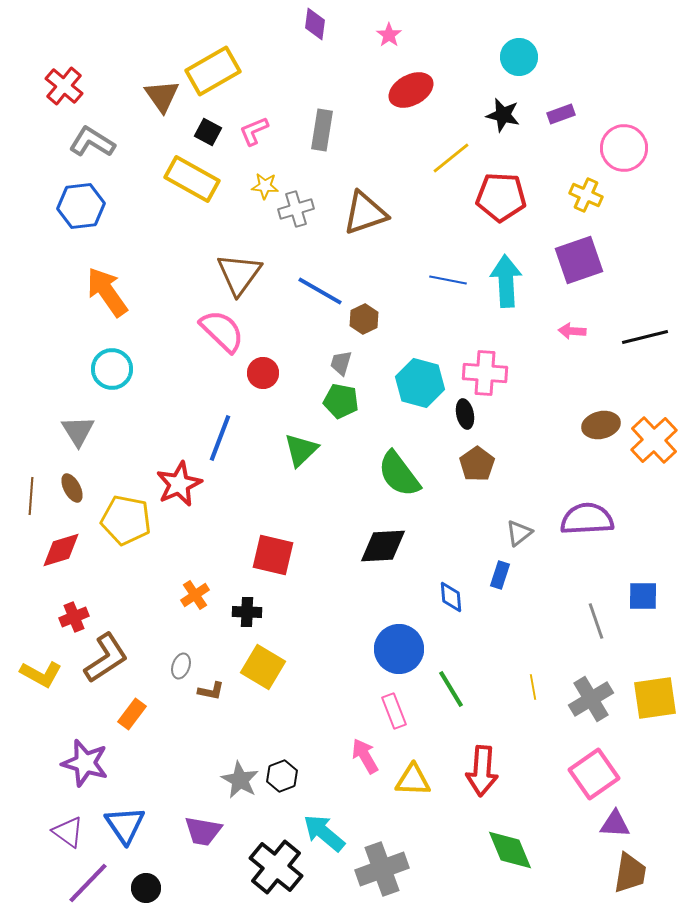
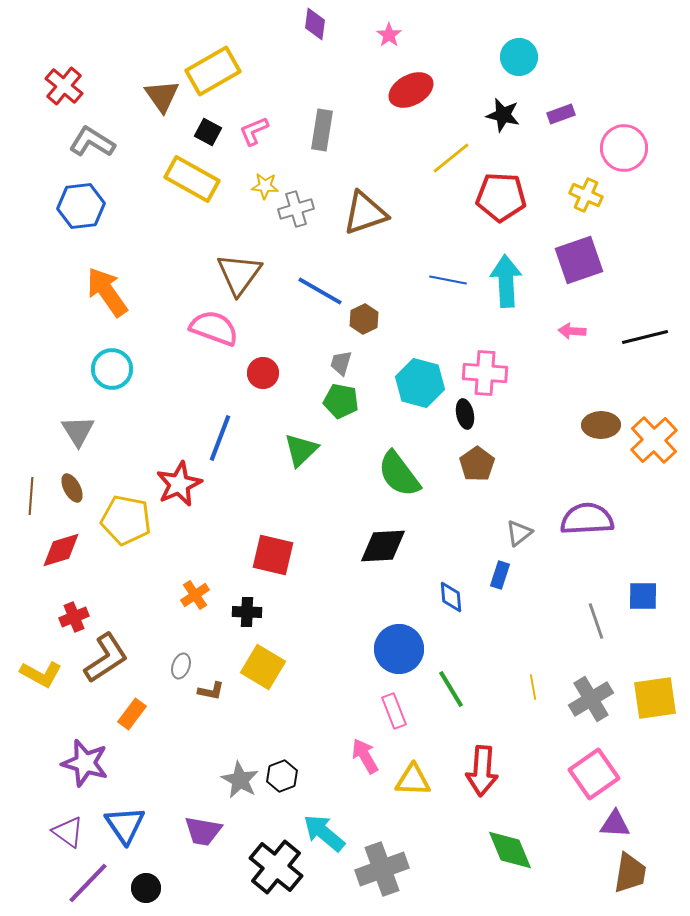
pink semicircle at (222, 331): moved 8 px left, 3 px up; rotated 24 degrees counterclockwise
brown ellipse at (601, 425): rotated 12 degrees clockwise
